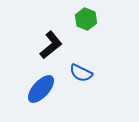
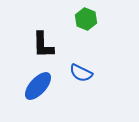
black L-shape: moved 8 px left; rotated 128 degrees clockwise
blue ellipse: moved 3 px left, 3 px up
